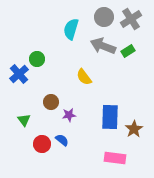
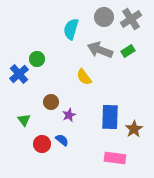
gray arrow: moved 3 px left, 4 px down
purple star: rotated 16 degrees counterclockwise
